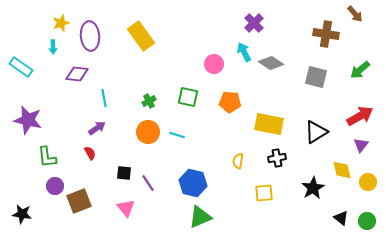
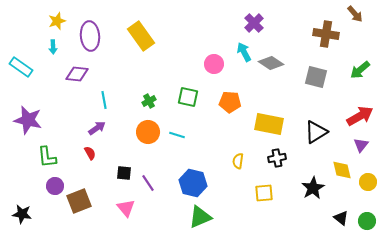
yellow star at (61, 23): moved 4 px left, 2 px up
cyan line at (104, 98): moved 2 px down
